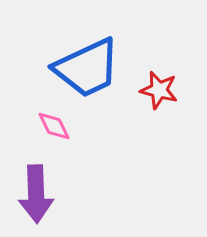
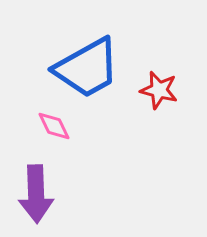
blue trapezoid: rotated 4 degrees counterclockwise
